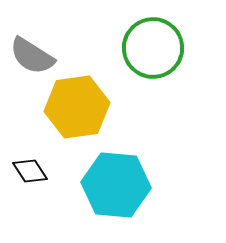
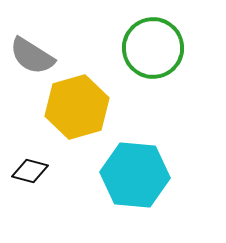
yellow hexagon: rotated 8 degrees counterclockwise
black diamond: rotated 42 degrees counterclockwise
cyan hexagon: moved 19 px right, 10 px up
